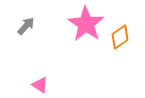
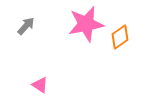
pink star: rotated 27 degrees clockwise
